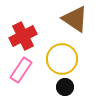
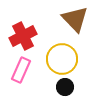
brown triangle: rotated 12 degrees clockwise
pink rectangle: rotated 10 degrees counterclockwise
